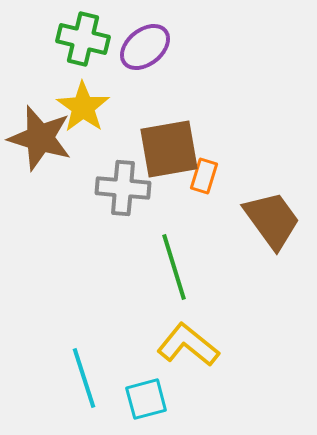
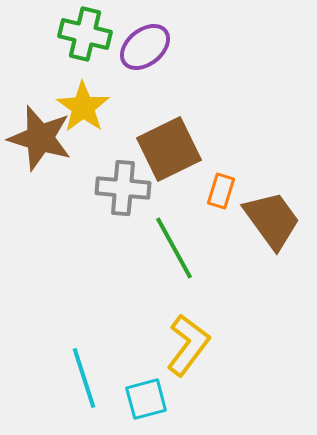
green cross: moved 2 px right, 5 px up
brown square: rotated 16 degrees counterclockwise
orange rectangle: moved 17 px right, 15 px down
green line: moved 19 px up; rotated 12 degrees counterclockwise
yellow L-shape: rotated 88 degrees clockwise
